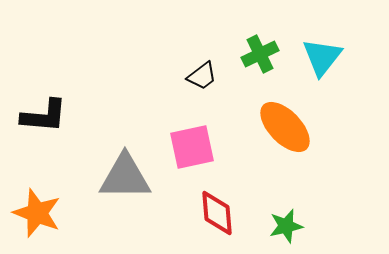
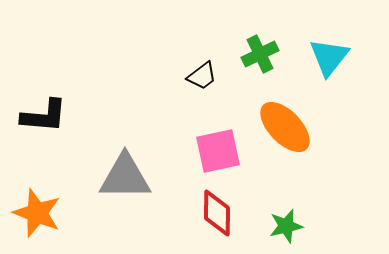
cyan triangle: moved 7 px right
pink square: moved 26 px right, 4 px down
red diamond: rotated 6 degrees clockwise
